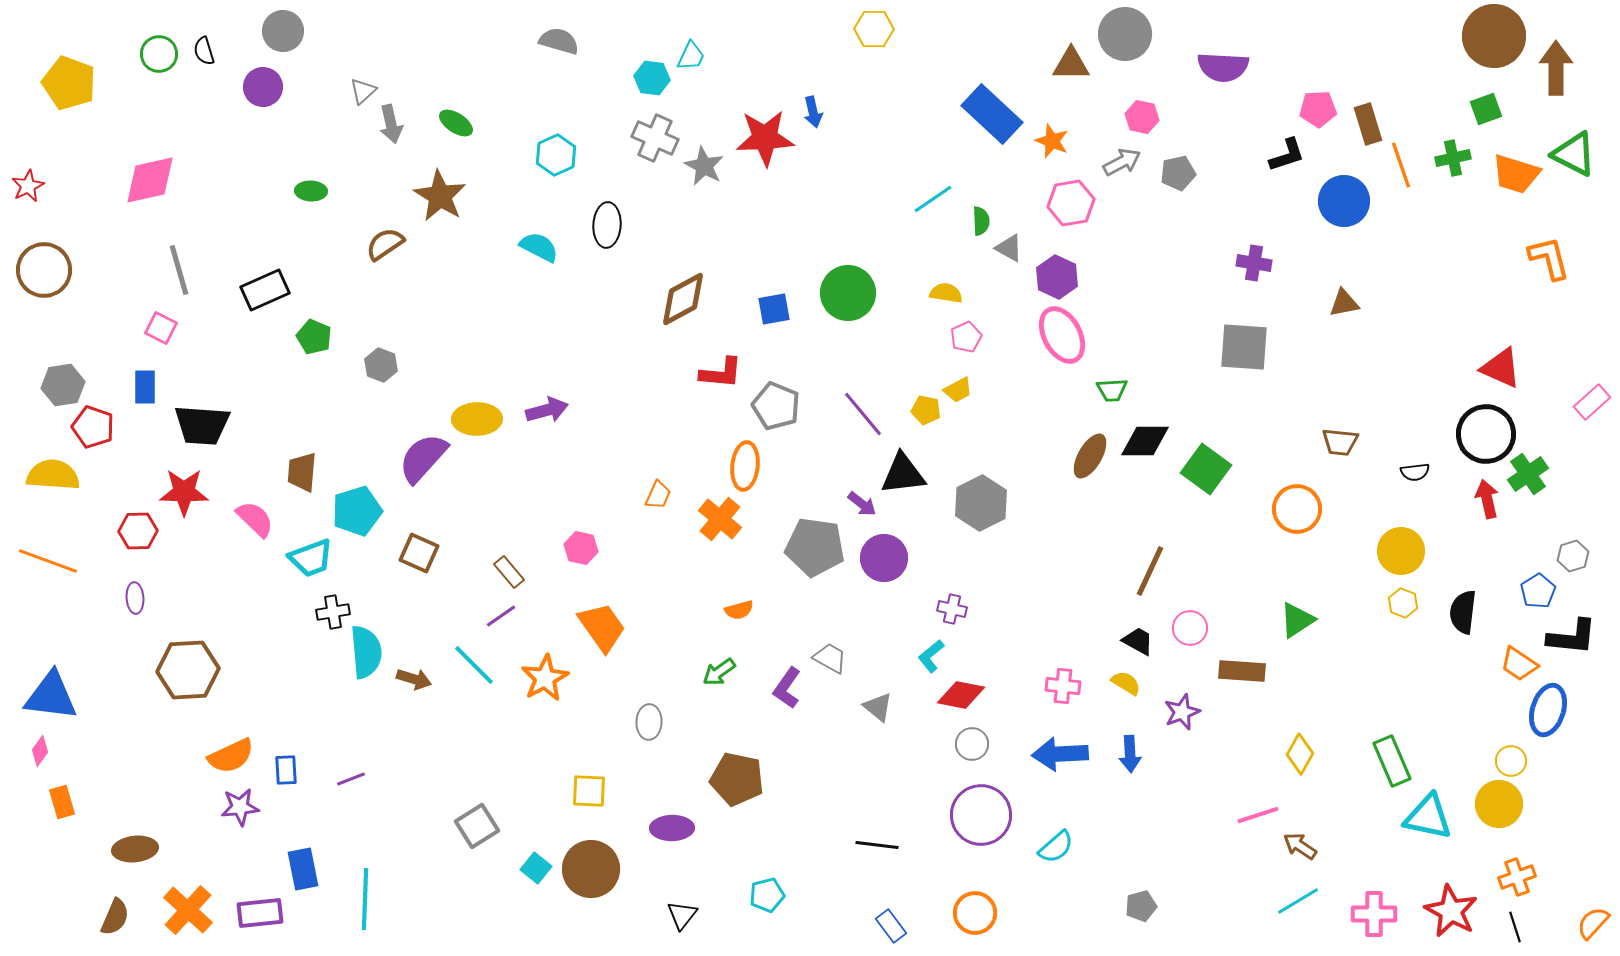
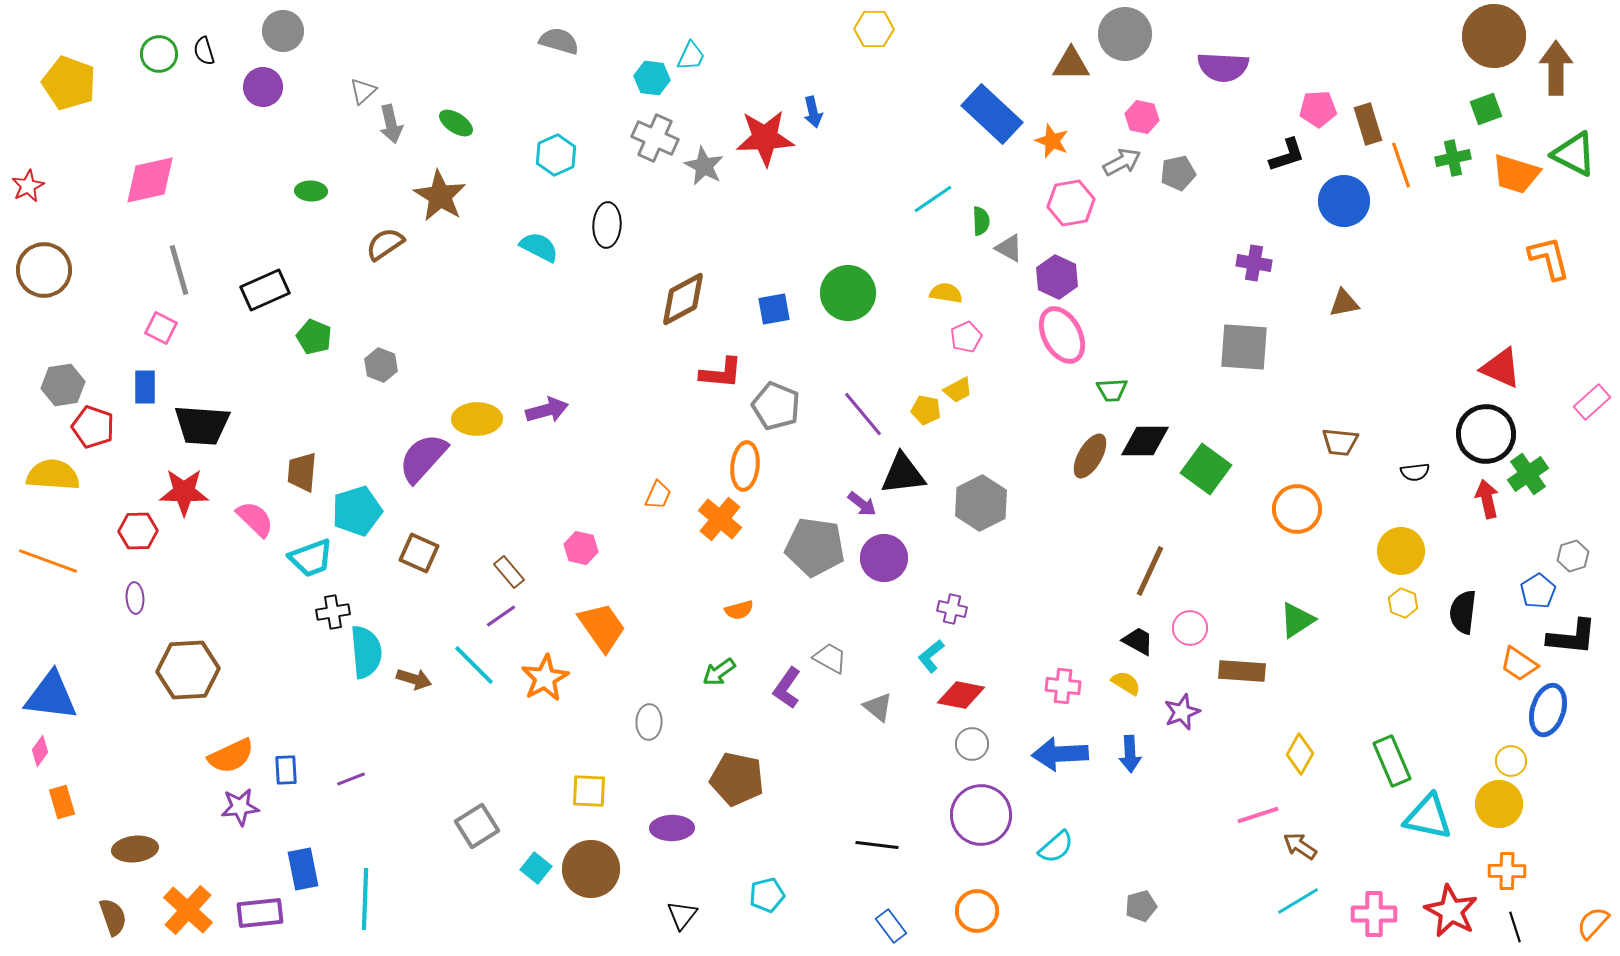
orange cross at (1517, 877): moved 10 px left, 6 px up; rotated 21 degrees clockwise
orange circle at (975, 913): moved 2 px right, 2 px up
brown semicircle at (115, 917): moved 2 px left; rotated 42 degrees counterclockwise
